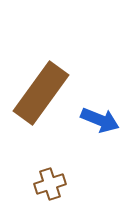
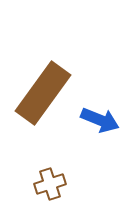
brown rectangle: moved 2 px right
